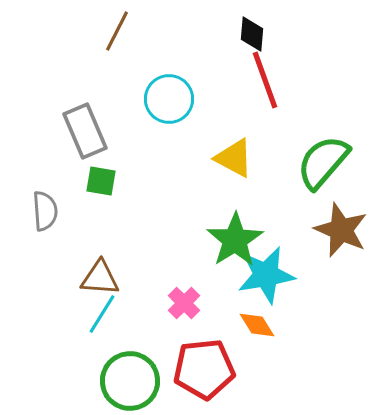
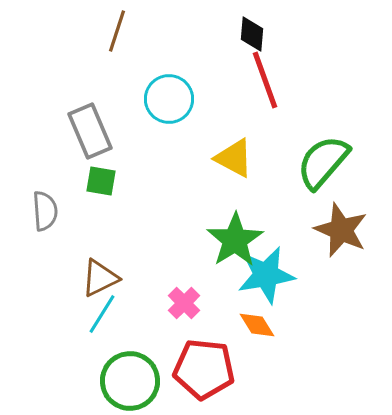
brown line: rotated 9 degrees counterclockwise
gray rectangle: moved 5 px right
brown triangle: rotated 30 degrees counterclockwise
red pentagon: rotated 12 degrees clockwise
